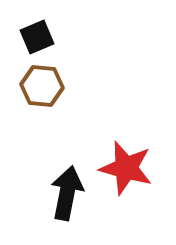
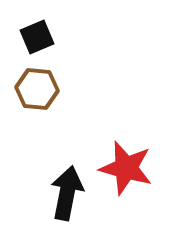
brown hexagon: moved 5 px left, 3 px down
